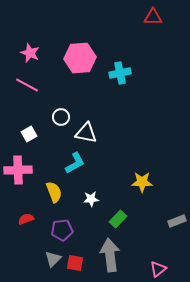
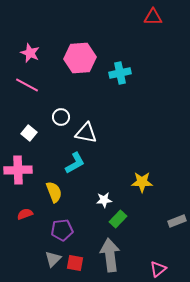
white square: moved 1 px up; rotated 21 degrees counterclockwise
white star: moved 13 px right, 1 px down
red semicircle: moved 1 px left, 5 px up
